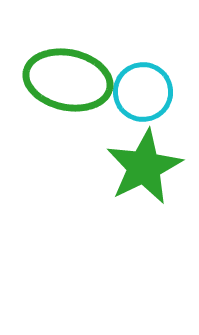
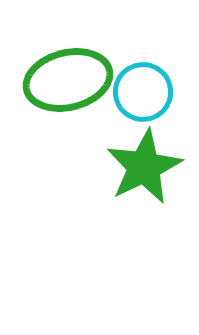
green ellipse: rotated 26 degrees counterclockwise
